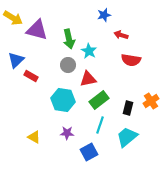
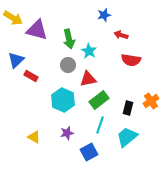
cyan hexagon: rotated 15 degrees clockwise
purple star: rotated 16 degrees counterclockwise
